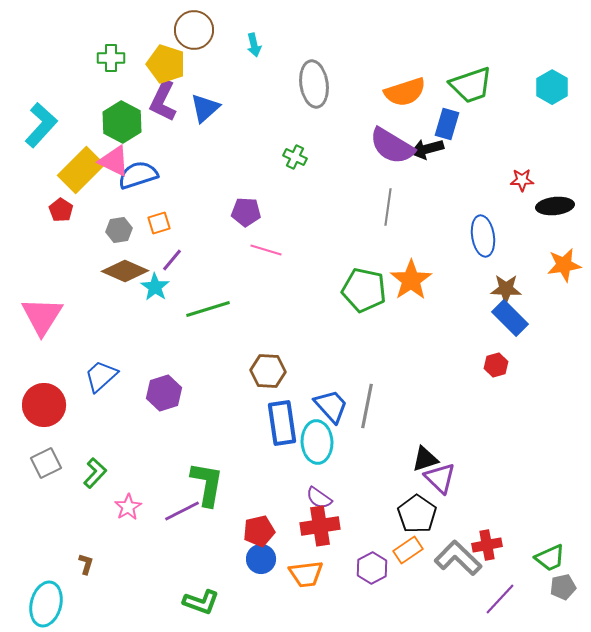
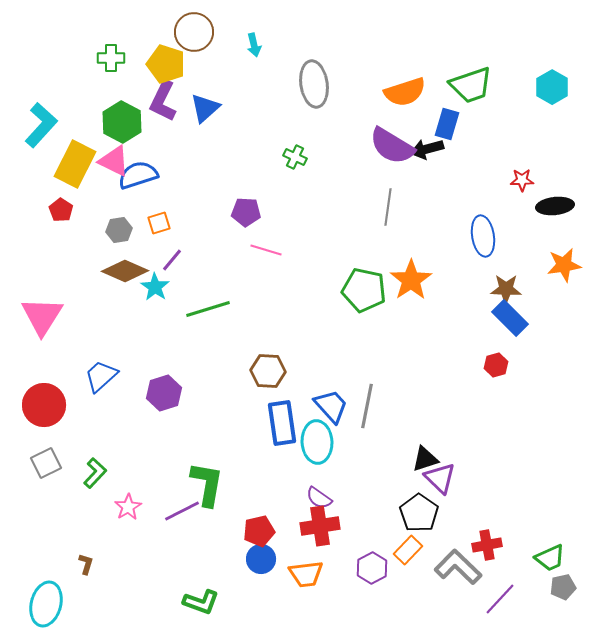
brown circle at (194, 30): moved 2 px down
yellow rectangle at (81, 170): moved 6 px left, 6 px up; rotated 18 degrees counterclockwise
black pentagon at (417, 514): moved 2 px right, 1 px up
orange rectangle at (408, 550): rotated 12 degrees counterclockwise
gray L-shape at (458, 558): moved 9 px down
